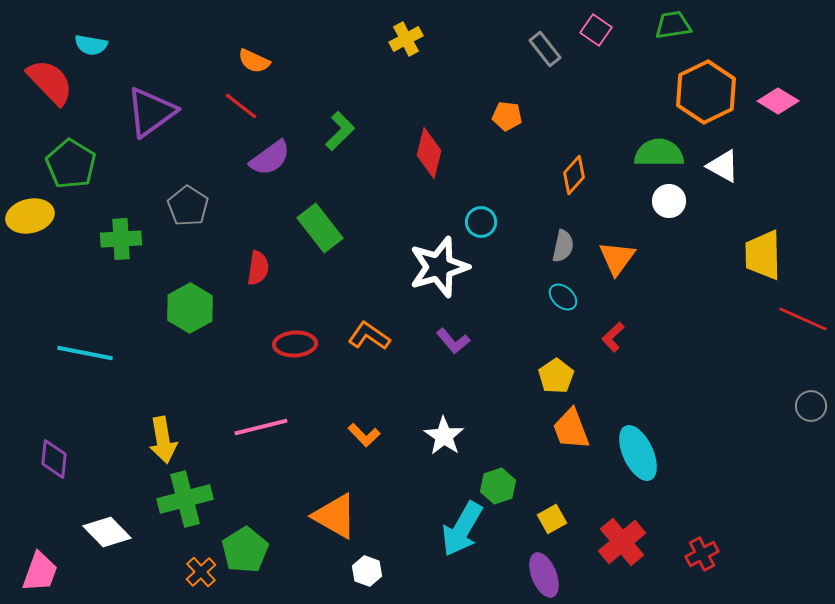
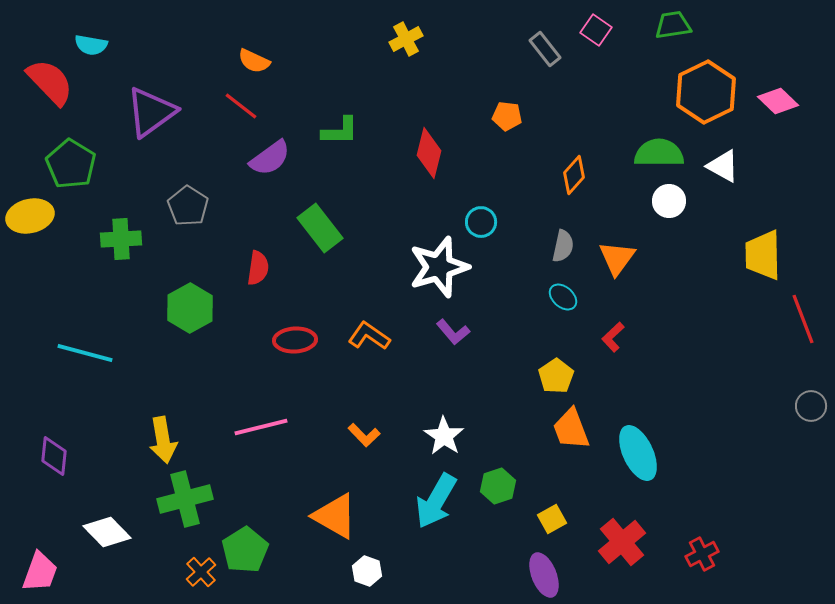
pink diamond at (778, 101): rotated 12 degrees clockwise
green L-shape at (340, 131): rotated 45 degrees clockwise
red line at (803, 319): rotated 45 degrees clockwise
purple L-shape at (453, 341): moved 9 px up
red ellipse at (295, 344): moved 4 px up
cyan line at (85, 353): rotated 4 degrees clockwise
purple diamond at (54, 459): moved 3 px up
cyan arrow at (462, 529): moved 26 px left, 28 px up
